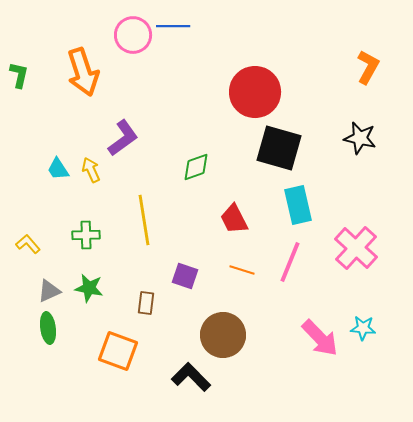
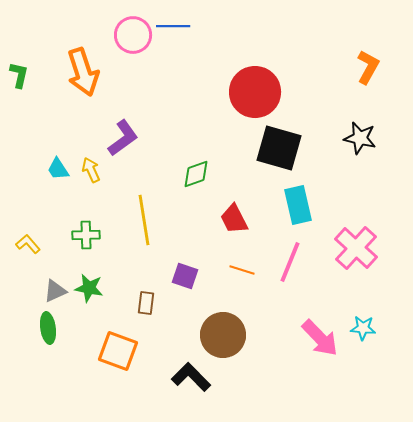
green diamond: moved 7 px down
gray triangle: moved 6 px right
